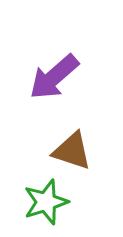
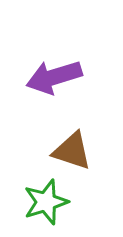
purple arrow: rotated 24 degrees clockwise
